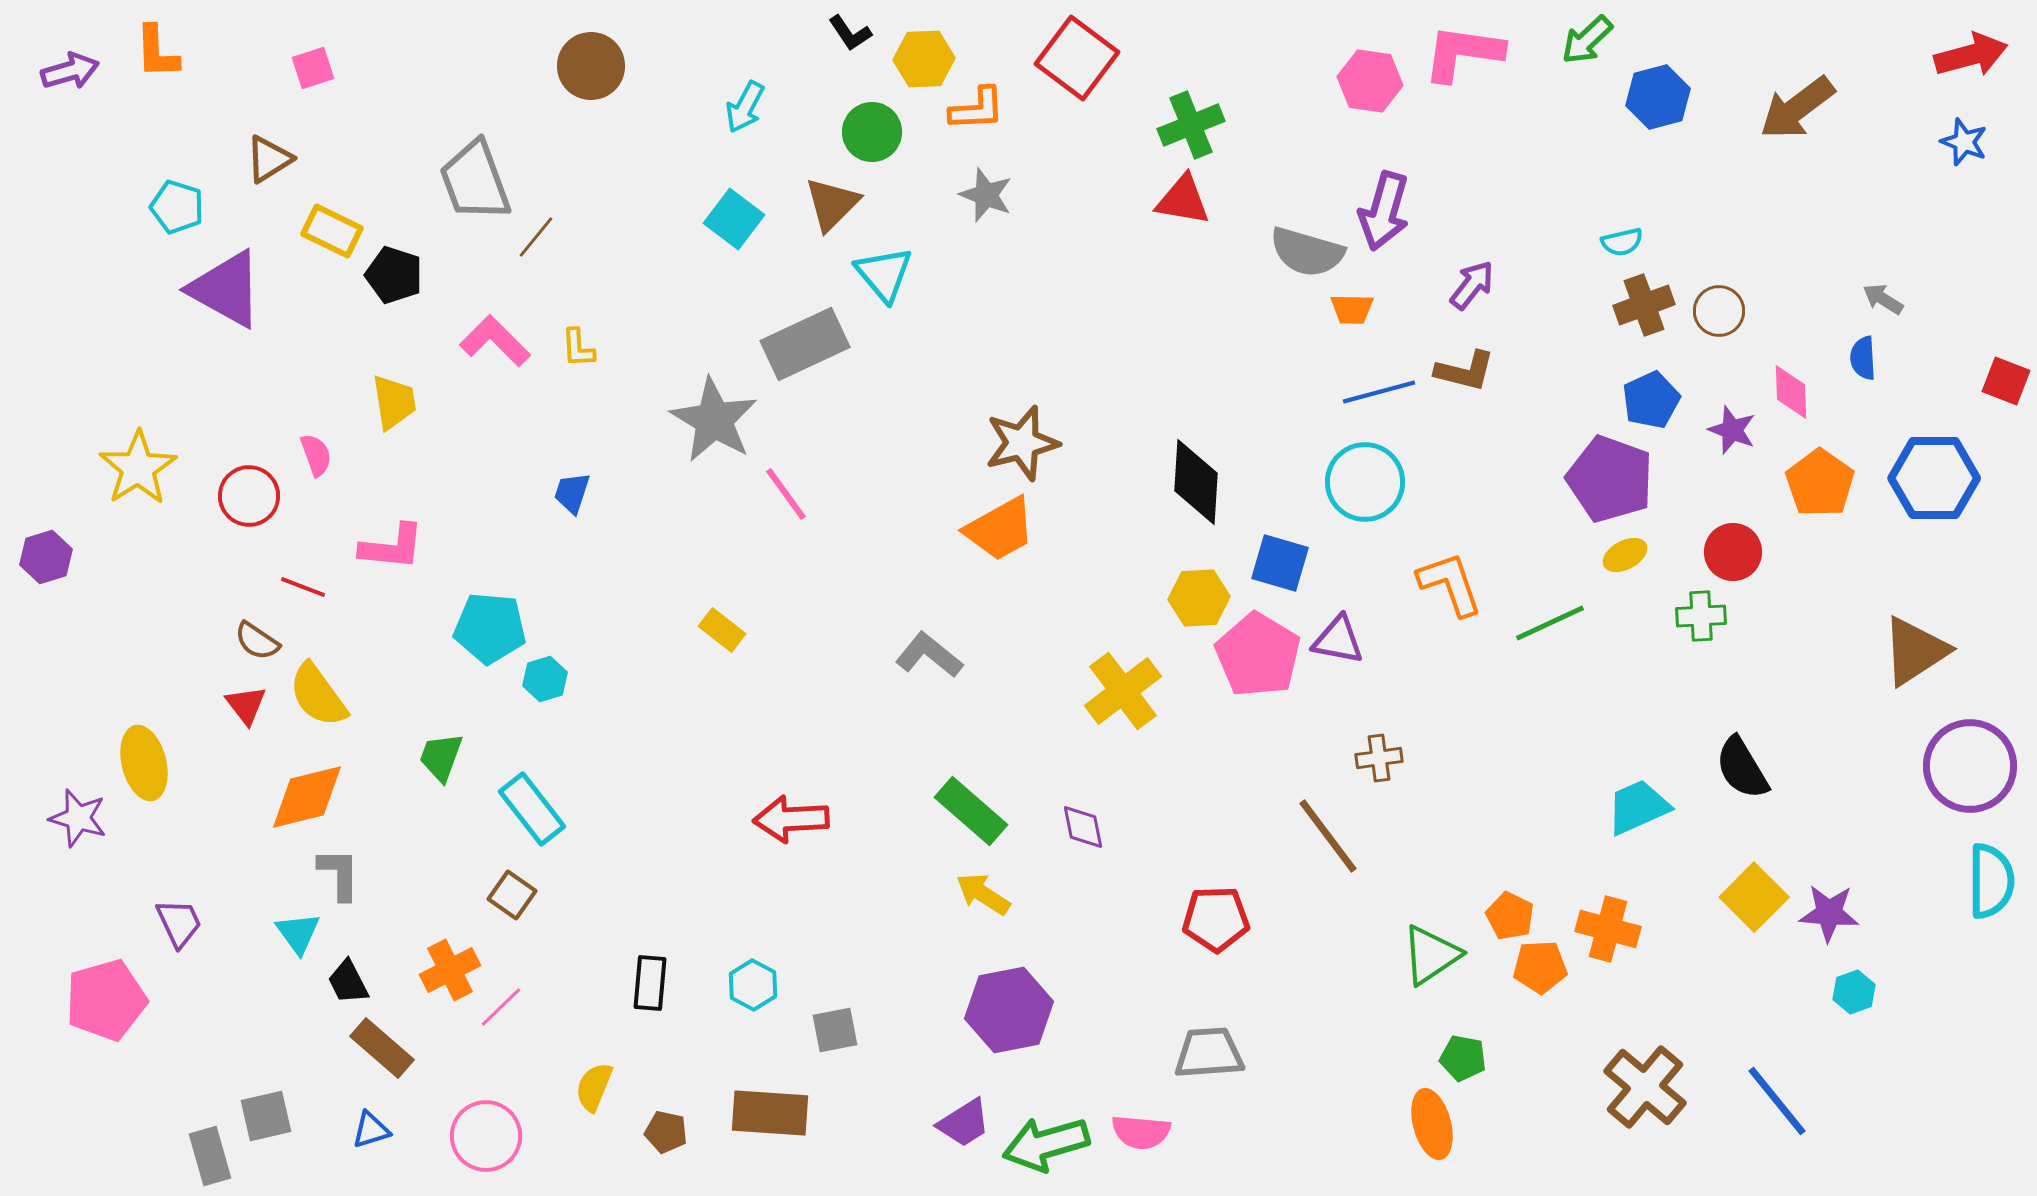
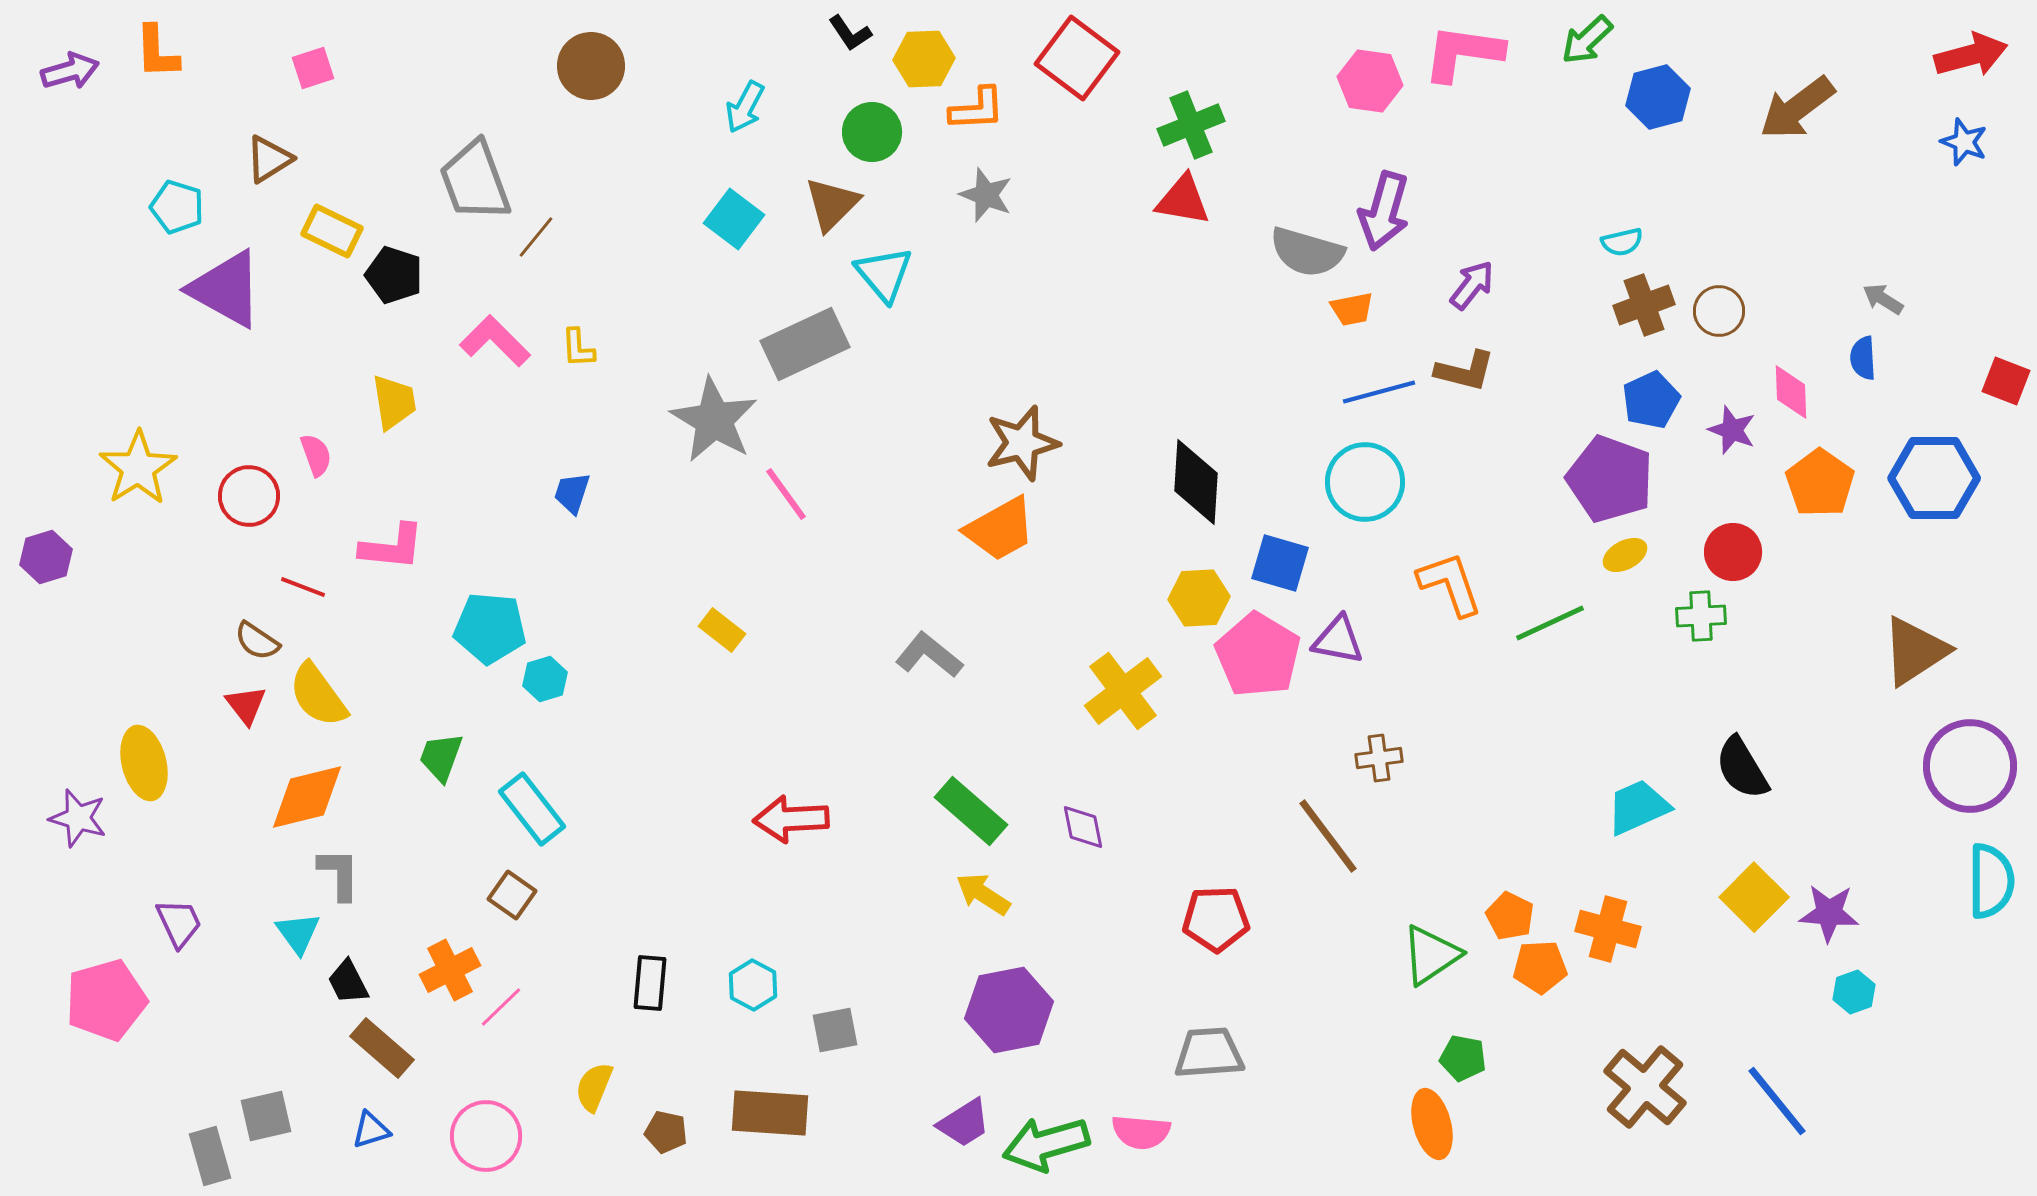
orange trapezoid at (1352, 309): rotated 12 degrees counterclockwise
